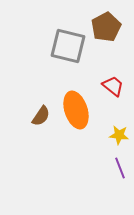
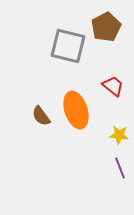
brown semicircle: rotated 110 degrees clockwise
